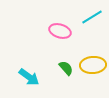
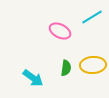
pink ellipse: rotated 10 degrees clockwise
green semicircle: rotated 49 degrees clockwise
cyan arrow: moved 4 px right, 1 px down
